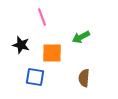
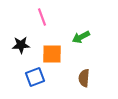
black star: rotated 18 degrees counterclockwise
orange square: moved 1 px down
blue square: rotated 30 degrees counterclockwise
